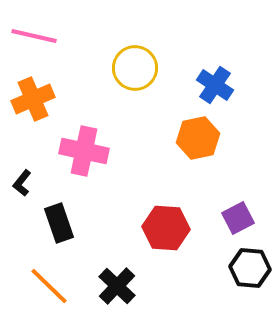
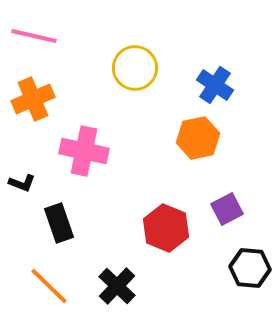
black L-shape: rotated 108 degrees counterclockwise
purple square: moved 11 px left, 9 px up
red hexagon: rotated 18 degrees clockwise
